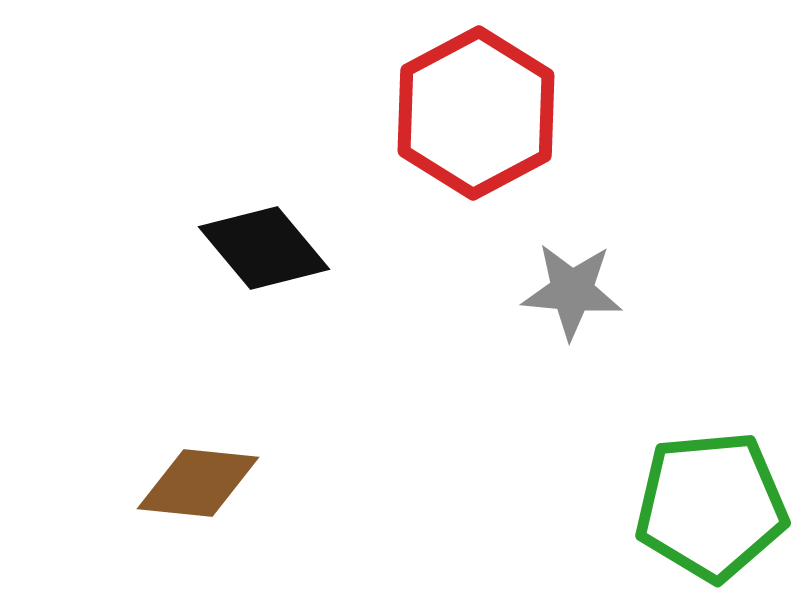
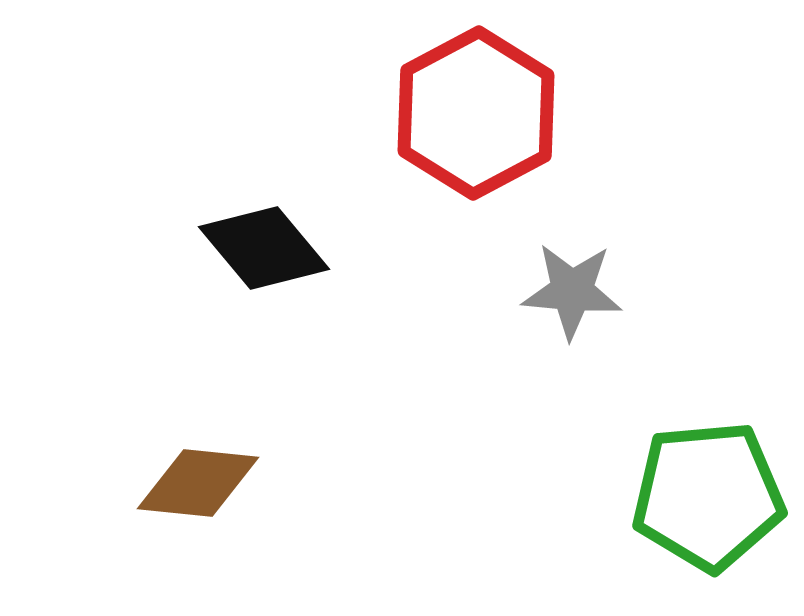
green pentagon: moved 3 px left, 10 px up
